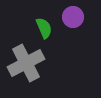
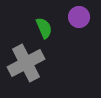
purple circle: moved 6 px right
